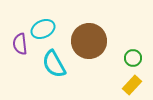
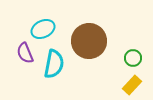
purple semicircle: moved 5 px right, 9 px down; rotated 15 degrees counterclockwise
cyan semicircle: rotated 140 degrees counterclockwise
